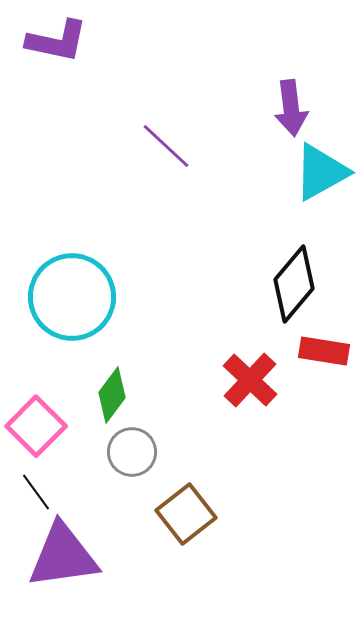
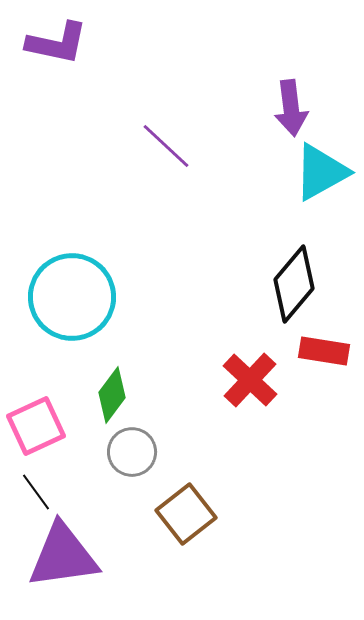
purple L-shape: moved 2 px down
pink square: rotated 20 degrees clockwise
